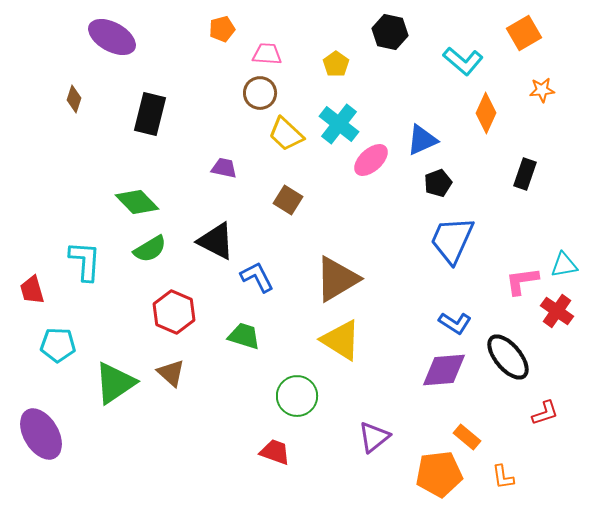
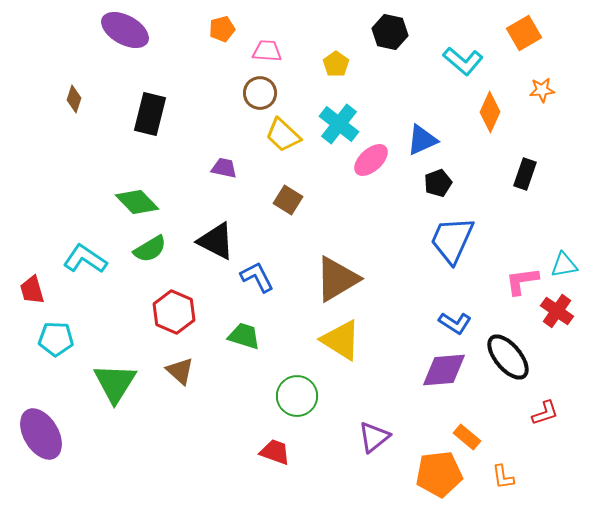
purple ellipse at (112, 37): moved 13 px right, 7 px up
pink trapezoid at (267, 54): moved 3 px up
orange diamond at (486, 113): moved 4 px right, 1 px up
yellow trapezoid at (286, 134): moved 3 px left, 1 px down
cyan L-shape at (85, 261): moved 2 px up; rotated 60 degrees counterclockwise
cyan pentagon at (58, 345): moved 2 px left, 6 px up
brown triangle at (171, 373): moved 9 px right, 2 px up
green triangle at (115, 383): rotated 24 degrees counterclockwise
